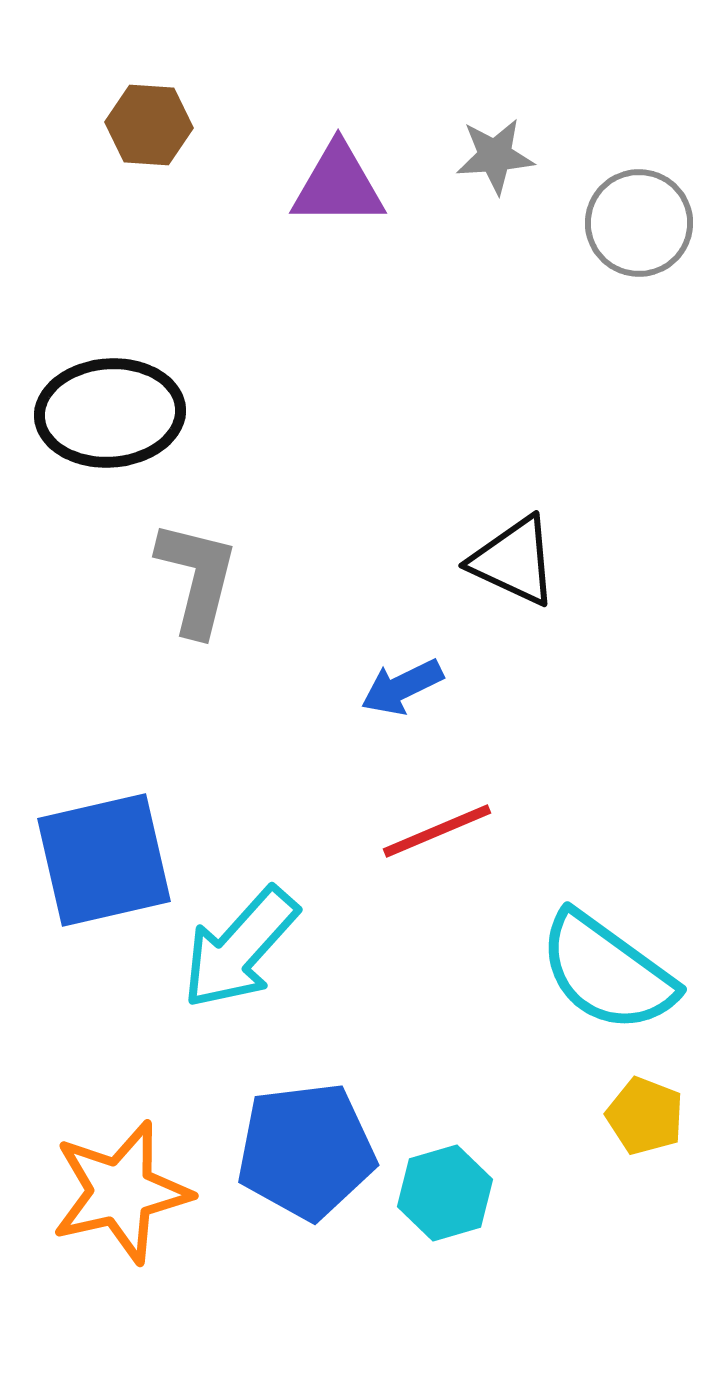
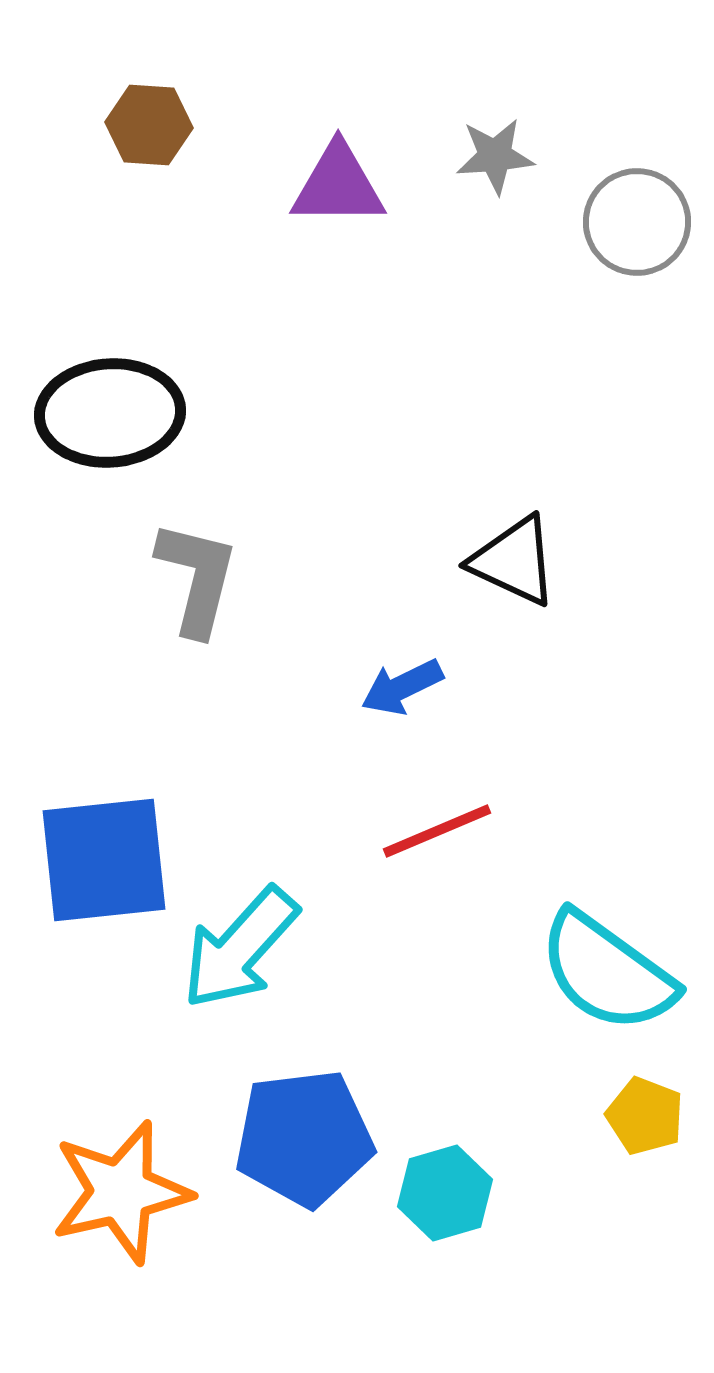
gray circle: moved 2 px left, 1 px up
blue square: rotated 7 degrees clockwise
blue pentagon: moved 2 px left, 13 px up
